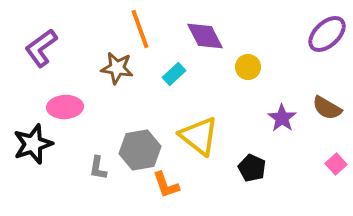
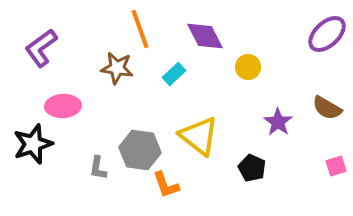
pink ellipse: moved 2 px left, 1 px up
purple star: moved 4 px left, 4 px down
gray hexagon: rotated 18 degrees clockwise
pink square: moved 2 px down; rotated 25 degrees clockwise
